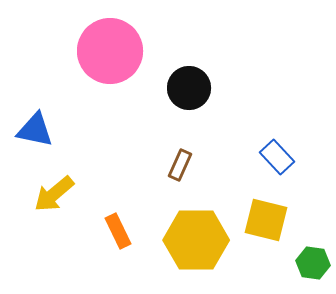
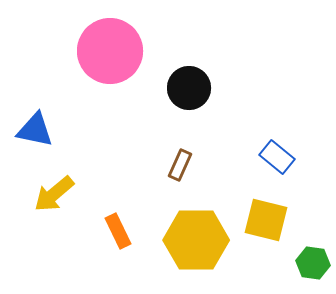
blue rectangle: rotated 8 degrees counterclockwise
